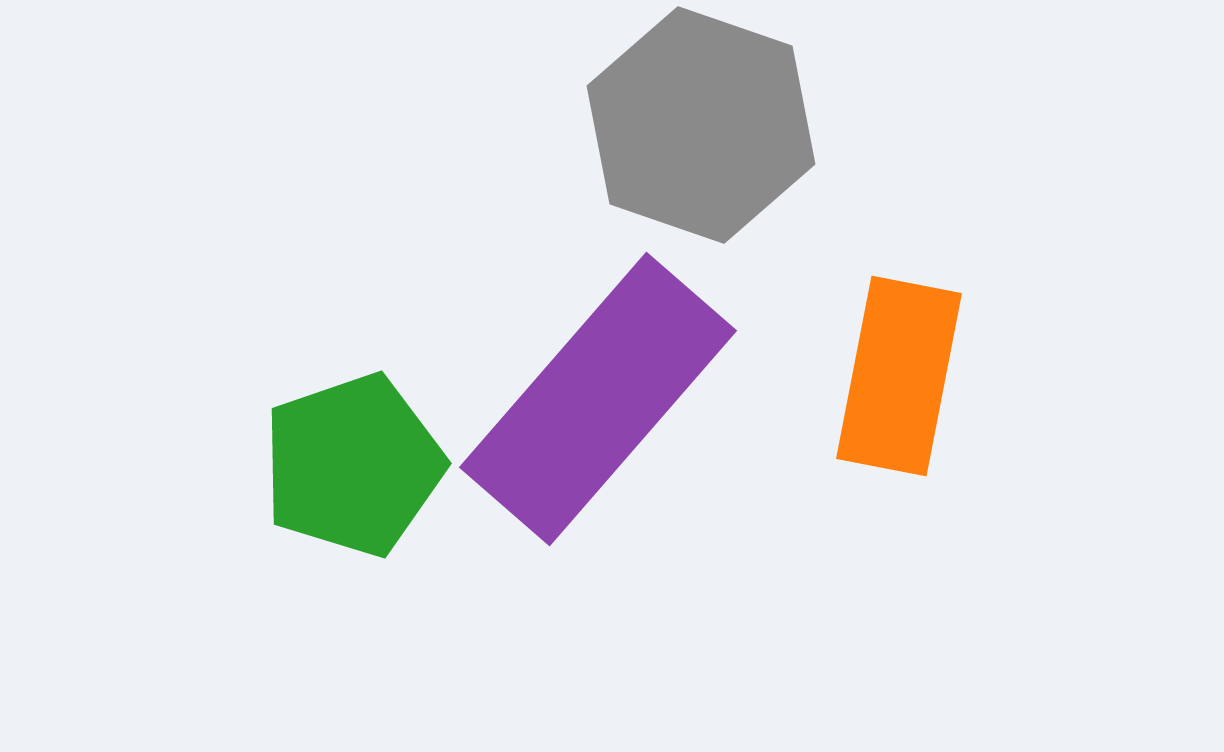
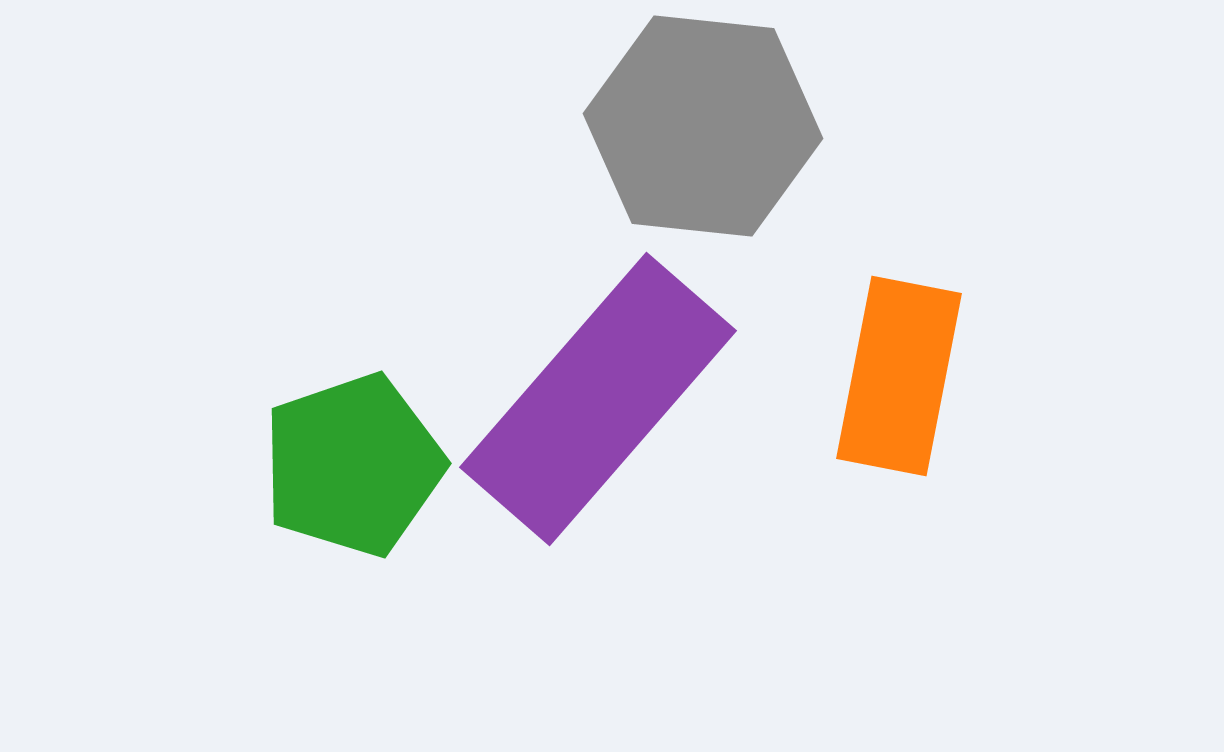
gray hexagon: moved 2 px right, 1 px down; rotated 13 degrees counterclockwise
